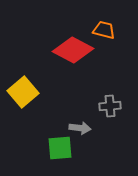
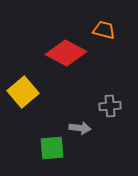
red diamond: moved 7 px left, 3 px down
green square: moved 8 px left
